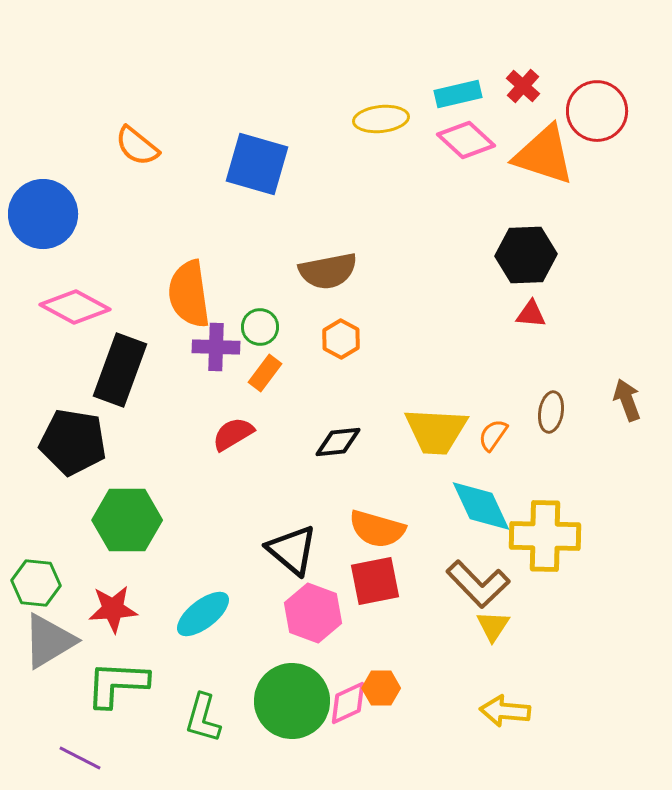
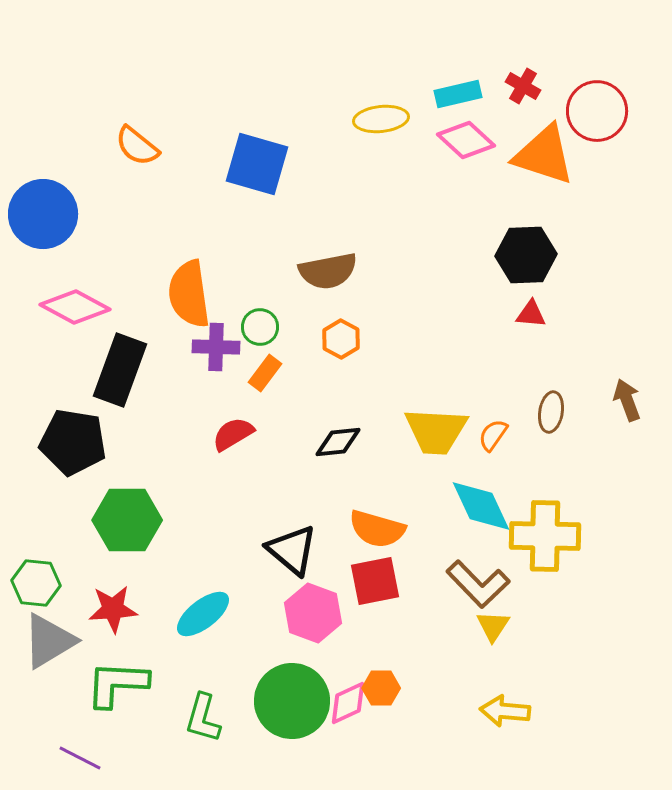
red cross at (523, 86): rotated 12 degrees counterclockwise
